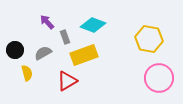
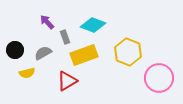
yellow hexagon: moved 21 px left, 13 px down; rotated 12 degrees clockwise
yellow semicircle: rotated 91 degrees clockwise
